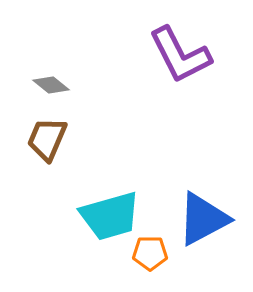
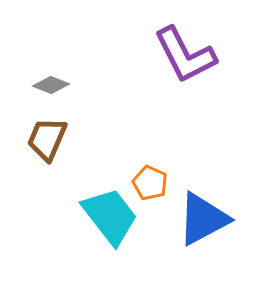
purple L-shape: moved 5 px right
gray diamond: rotated 18 degrees counterclockwise
cyan trapezoid: rotated 112 degrees counterclockwise
orange pentagon: moved 70 px up; rotated 24 degrees clockwise
